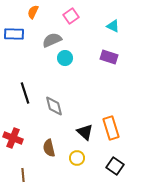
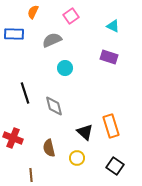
cyan circle: moved 10 px down
orange rectangle: moved 2 px up
brown line: moved 8 px right
